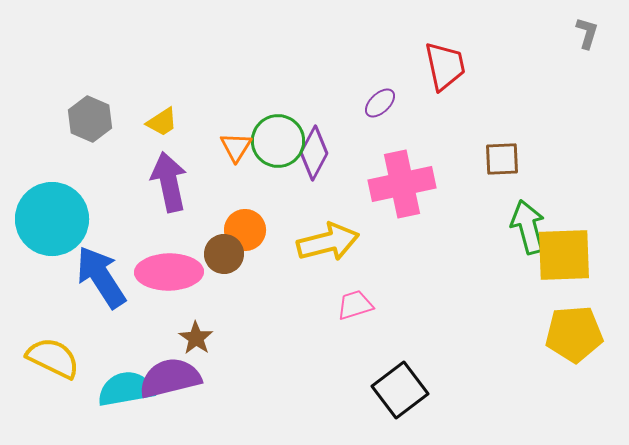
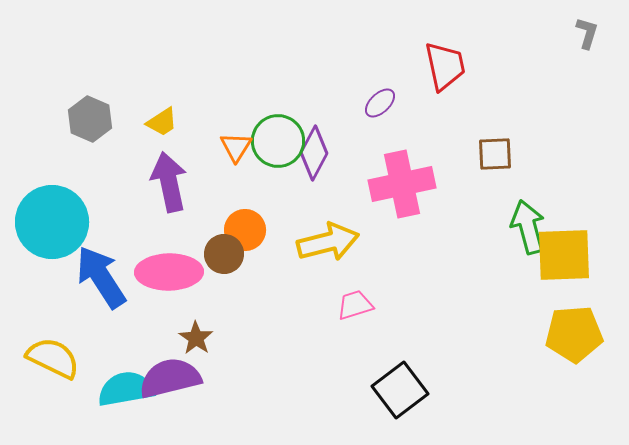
brown square: moved 7 px left, 5 px up
cyan circle: moved 3 px down
